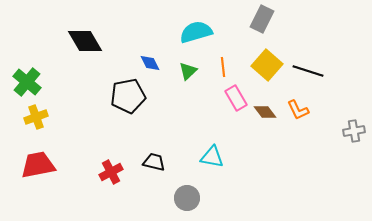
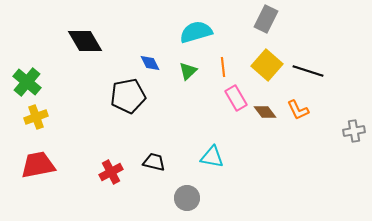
gray rectangle: moved 4 px right
